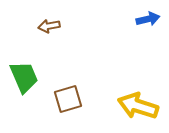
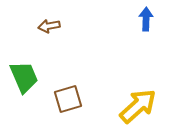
blue arrow: moved 2 px left; rotated 75 degrees counterclockwise
yellow arrow: rotated 120 degrees clockwise
